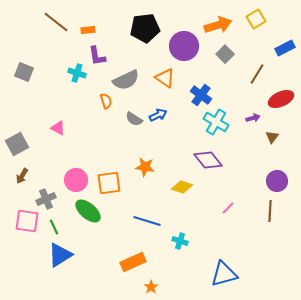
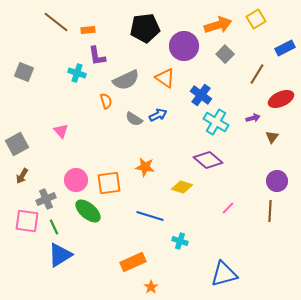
pink triangle at (58, 128): moved 3 px right, 3 px down; rotated 21 degrees clockwise
purple diamond at (208, 160): rotated 12 degrees counterclockwise
blue line at (147, 221): moved 3 px right, 5 px up
